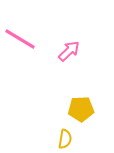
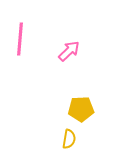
pink line: rotated 64 degrees clockwise
yellow semicircle: moved 4 px right
